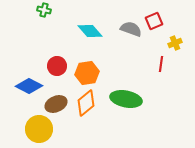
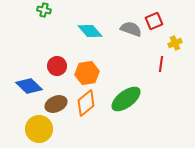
blue diamond: rotated 16 degrees clockwise
green ellipse: rotated 48 degrees counterclockwise
